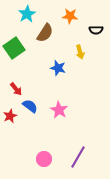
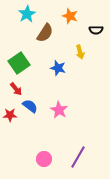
orange star: rotated 14 degrees clockwise
green square: moved 5 px right, 15 px down
red star: moved 1 px up; rotated 24 degrees clockwise
